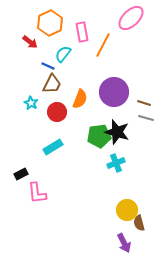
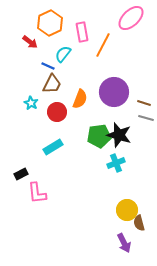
black star: moved 2 px right, 3 px down
